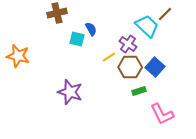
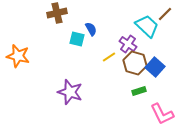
brown hexagon: moved 5 px right, 4 px up; rotated 15 degrees clockwise
